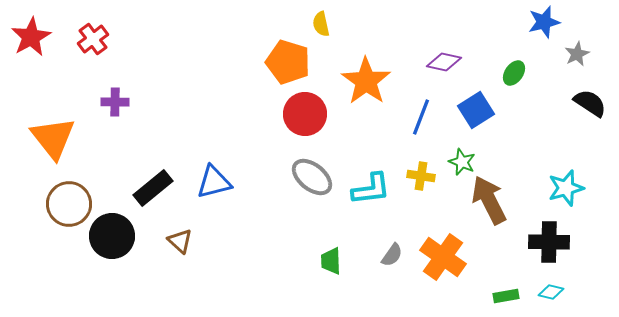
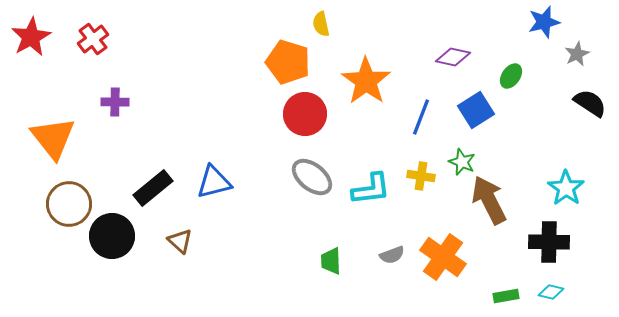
purple diamond: moved 9 px right, 5 px up
green ellipse: moved 3 px left, 3 px down
cyan star: rotated 21 degrees counterclockwise
gray semicircle: rotated 35 degrees clockwise
